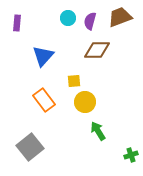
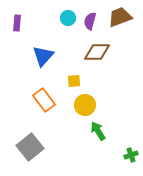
brown diamond: moved 2 px down
yellow circle: moved 3 px down
